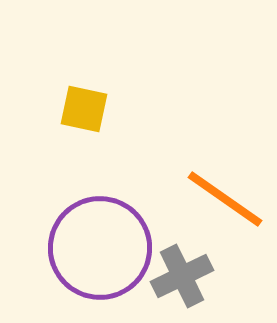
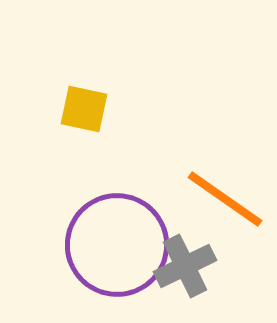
purple circle: moved 17 px right, 3 px up
gray cross: moved 3 px right, 10 px up
